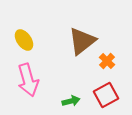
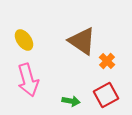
brown triangle: rotated 48 degrees counterclockwise
green arrow: rotated 24 degrees clockwise
